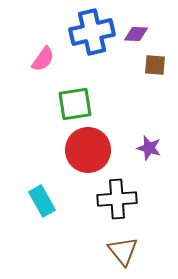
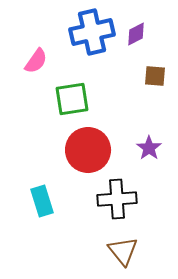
purple diamond: rotated 30 degrees counterclockwise
pink semicircle: moved 7 px left, 2 px down
brown square: moved 11 px down
green square: moved 3 px left, 5 px up
purple star: rotated 20 degrees clockwise
cyan rectangle: rotated 12 degrees clockwise
